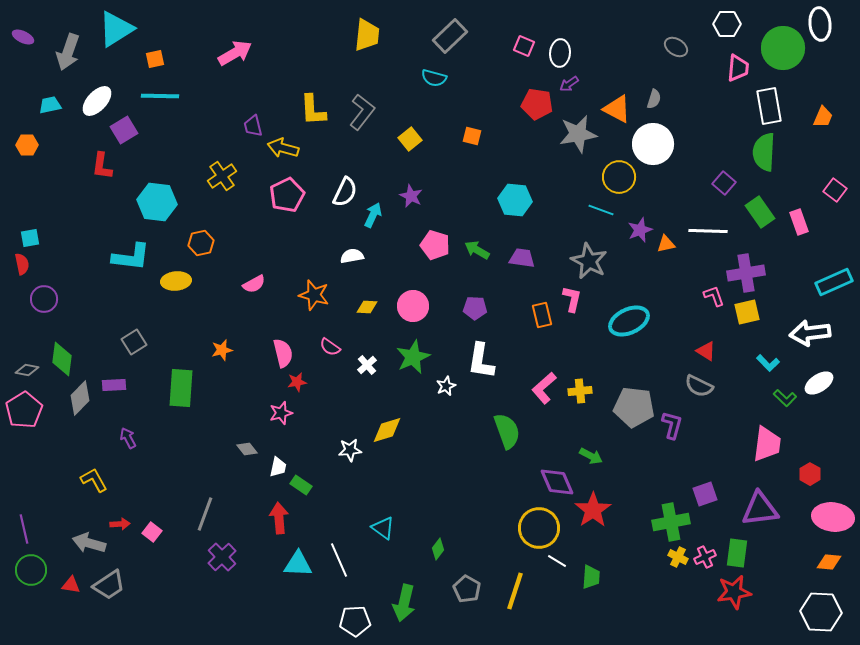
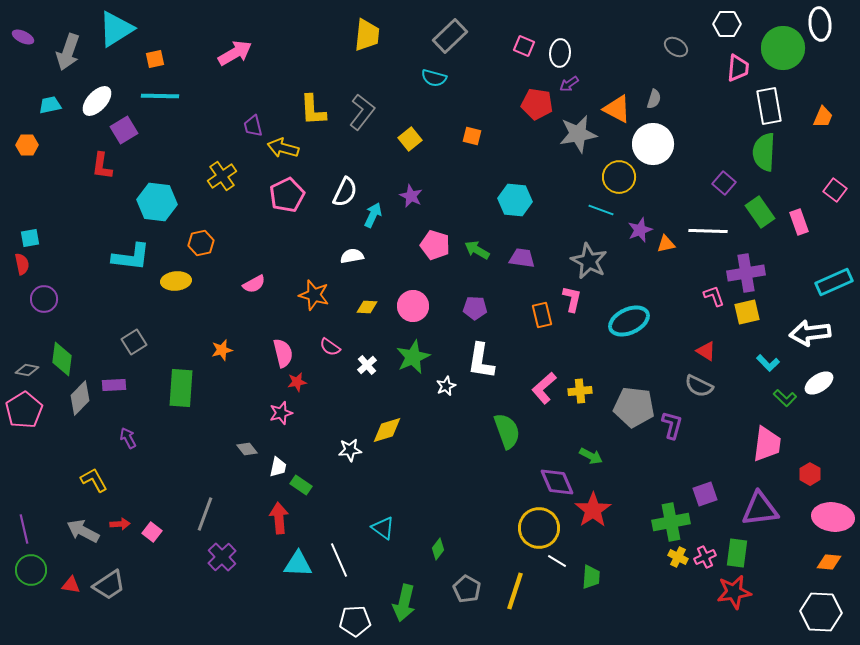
gray arrow at (89, 543): moved 6 px left, 12 px up; rotated 12 degrees clockwise
